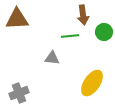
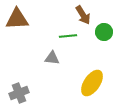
brown arrow: rotated 24 degrees counterclockwise
green line: moved 2 px left
